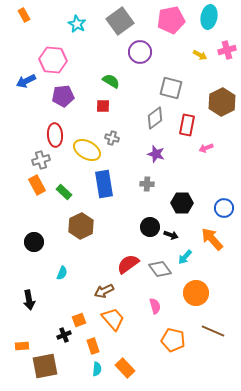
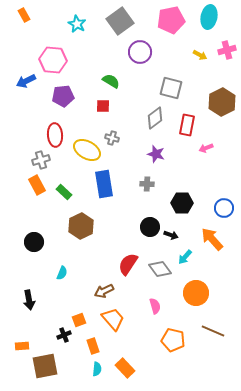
red semicircle at (128, 264): rotated 20 degrees counterclockwise
